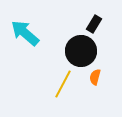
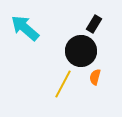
cyan arrow: moved 5 px up
